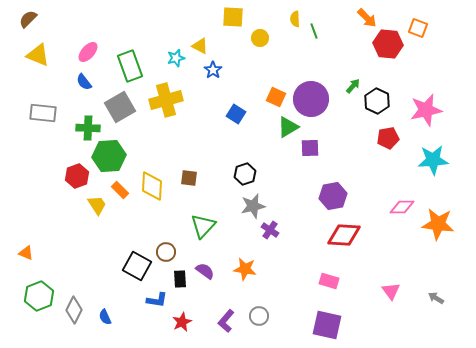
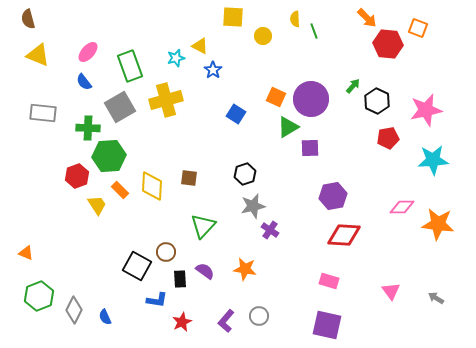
brown semicircle at (28, 19): rotated 60 degrees counterclockwise
yellow circle at (260, 38): moved 3 px right, 2 px up
